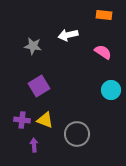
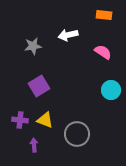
gray star: rotated 18 degrees counterclockwise
purple cross: moved 2 px left
